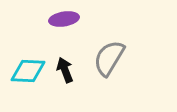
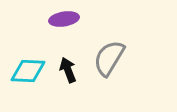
black arrow: moved 3 px right
